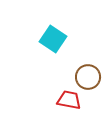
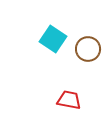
brown circle: moved 28 px up
